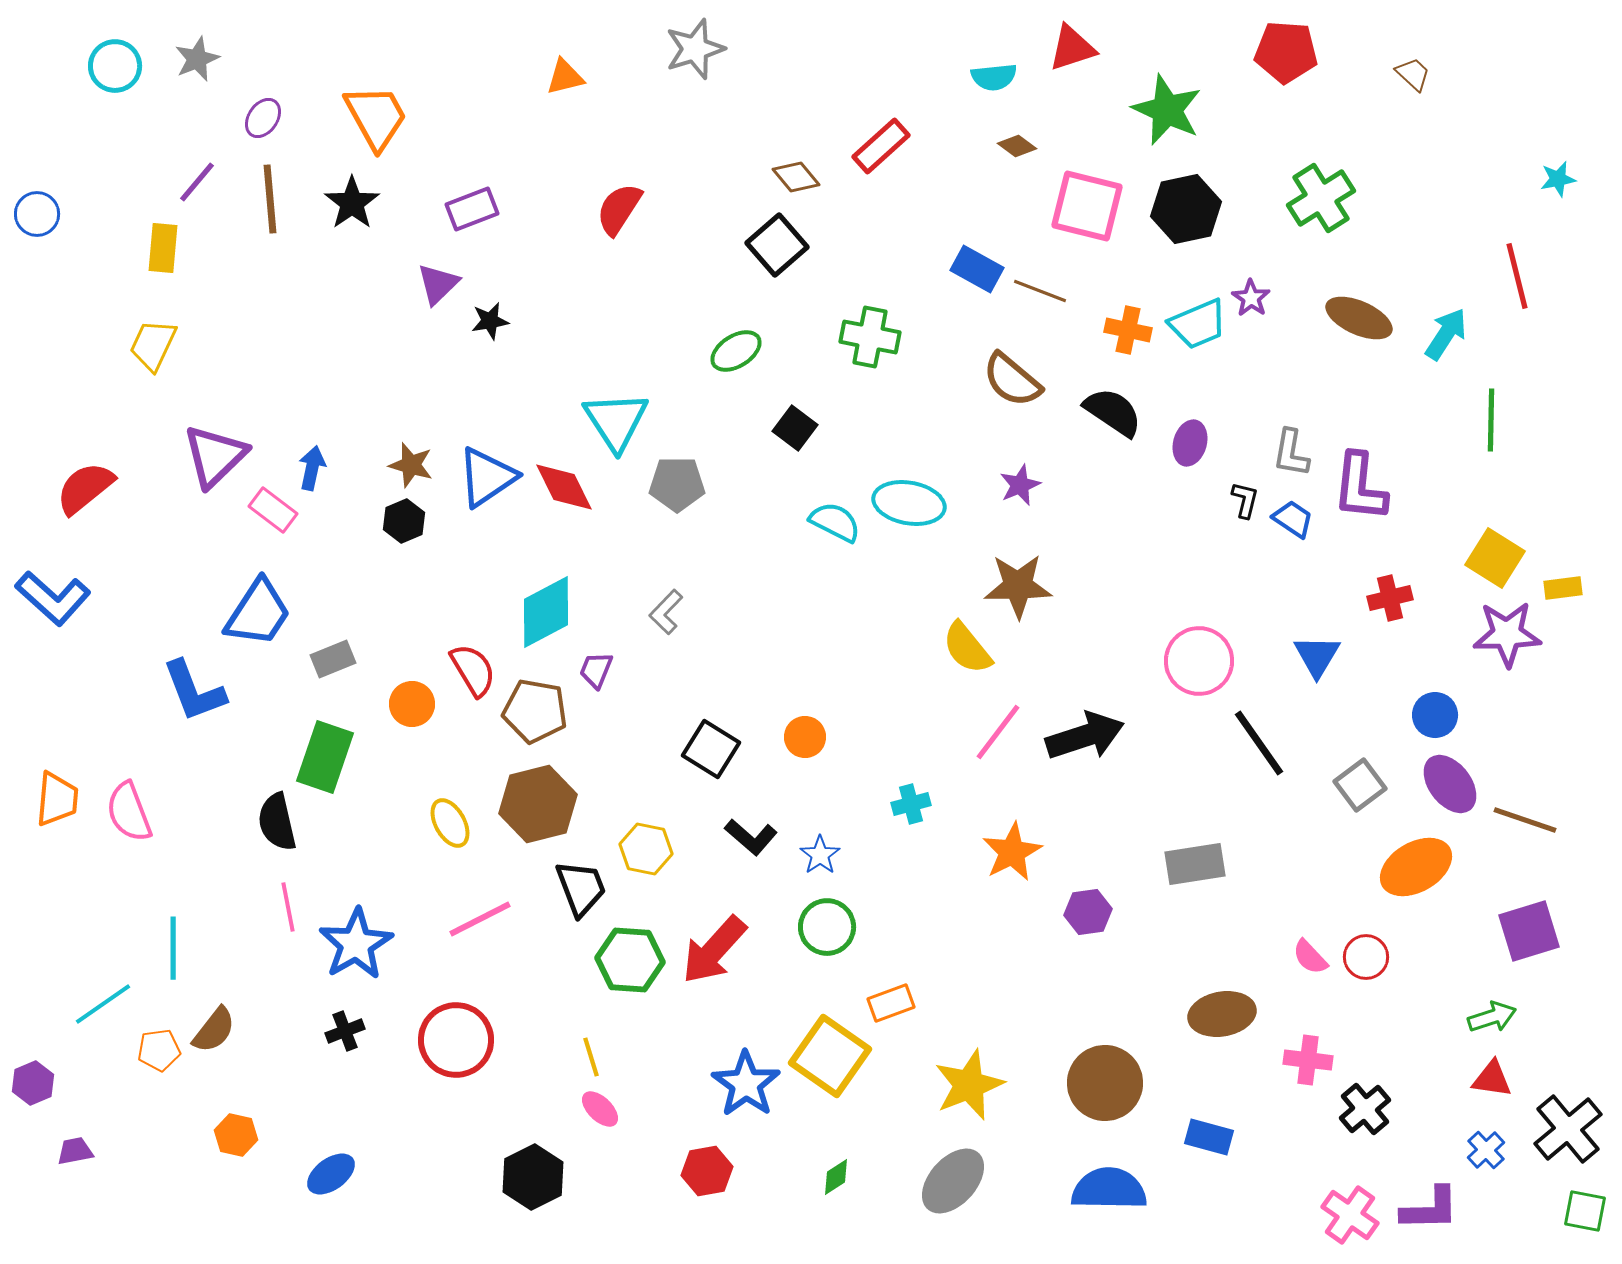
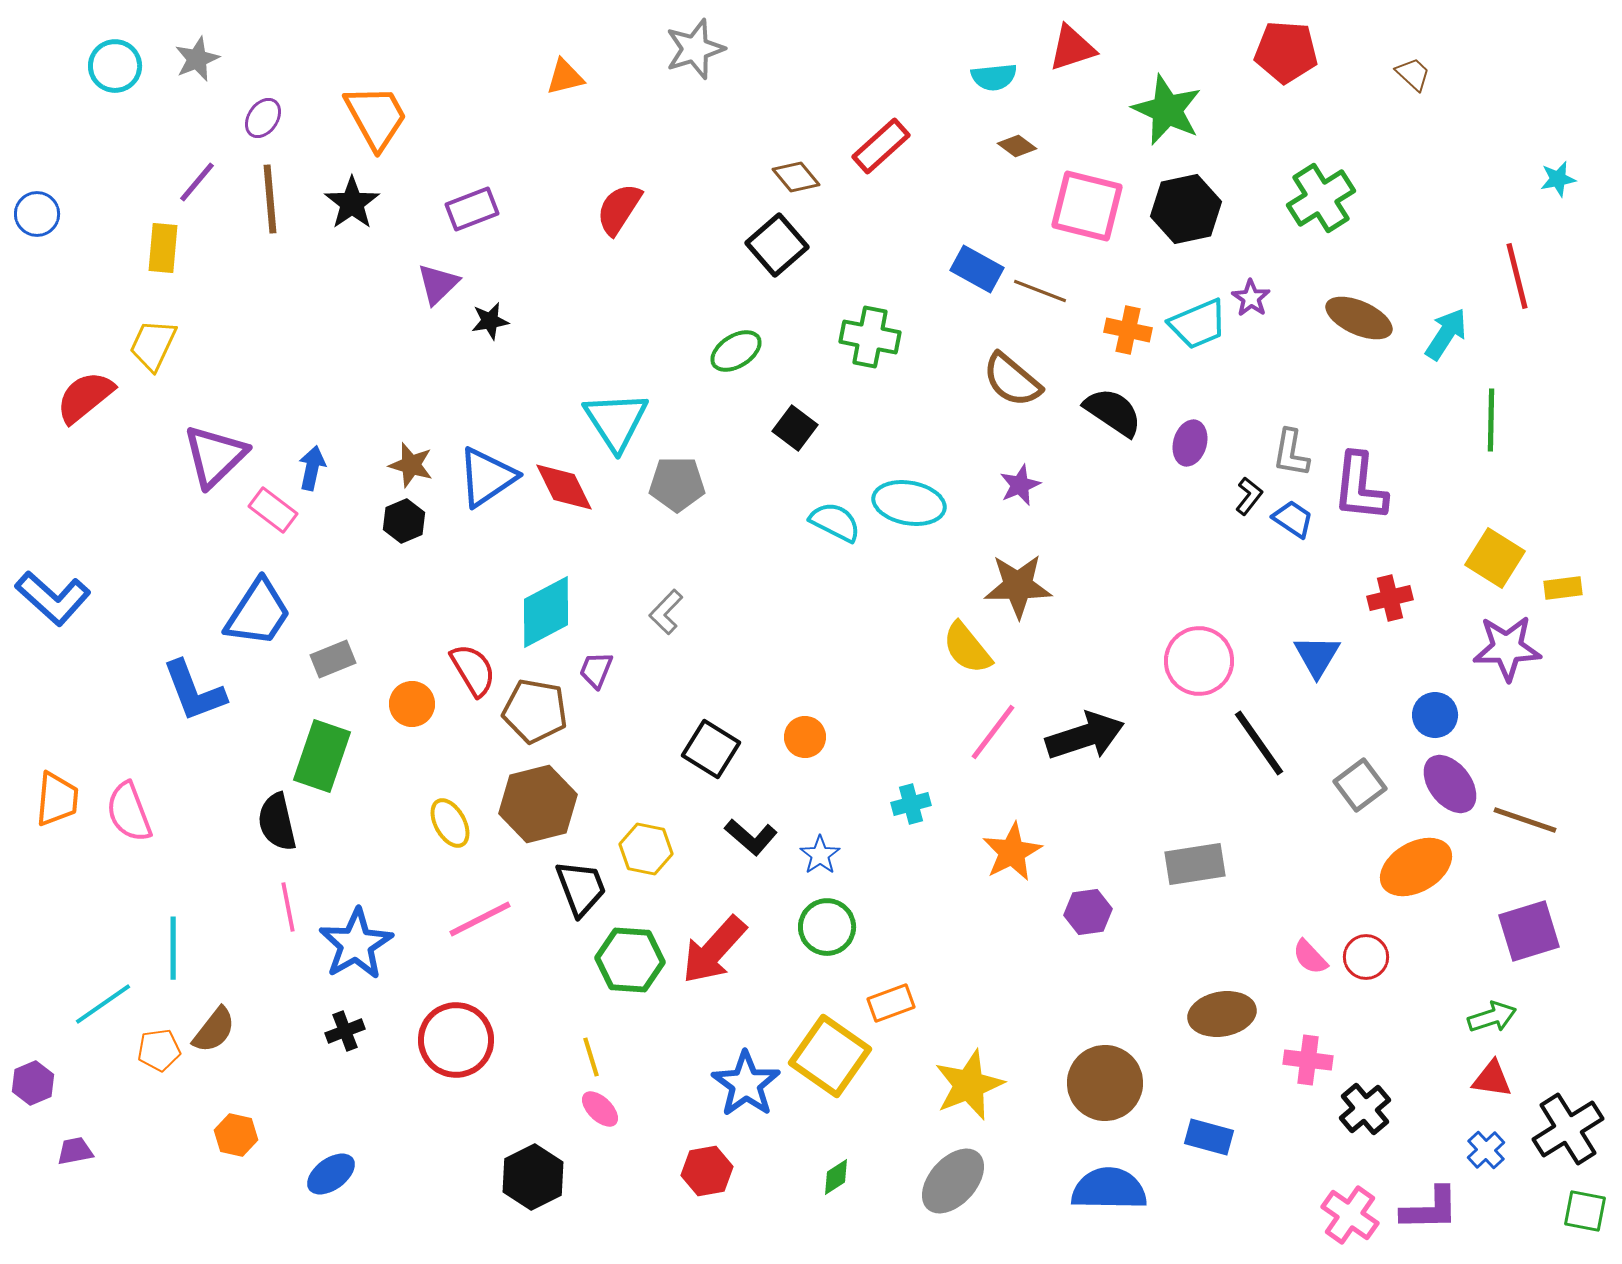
red semicircle at (85, 488): moved 91 px up
black L-shape at (1245, 500): moved 4 px right, 4 px up; rotated 24 degrees clockwise
purple star at (1507, 634): moved 14 px down
pink line at (998, 732): moved 5 px left
green rectangle at (325, 757): moved 3 px left, 1 px up
black cross at (1568, 1129): rotated 8 degrees clockwise
